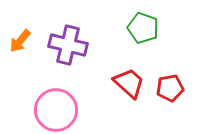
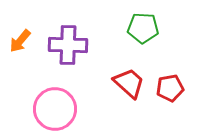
green pentagon: rotated 16 degrees counterclockwise
purple cross: rotated 12 degrees counterclockwise
pink circle: moved 1 px left, 1 px up
